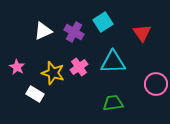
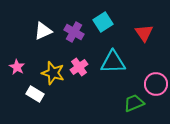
red triangle: moved 2 px right
green trapezoid: moved 21 px right; rotated 15 degrees counterclockwise
